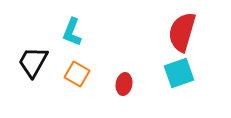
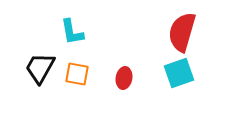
cyan L-shape: rotated 32 degrees counterclockwise
black trapezoid: moved 7 px right, 6 px down
orange square: rotated 20 degrees counterclockwise
red ellipse: moved 6 px up
